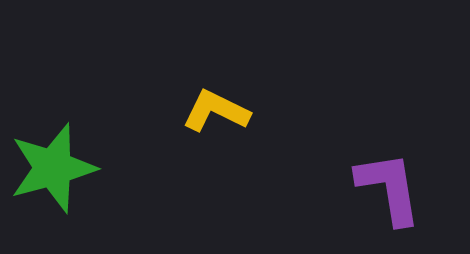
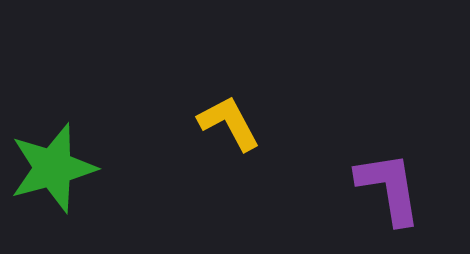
yellow L-shape: moved 13 px right, 12 px down; rotated 36 degrees clockwise
